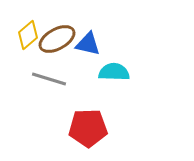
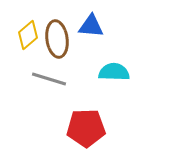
brown ellipse: rotated 69 degrees counterclockwise
blue triangle: moved 3 px right, 18 px up; rotated 8 degrees counterclockwise
red pentagon: moved 2 px left
